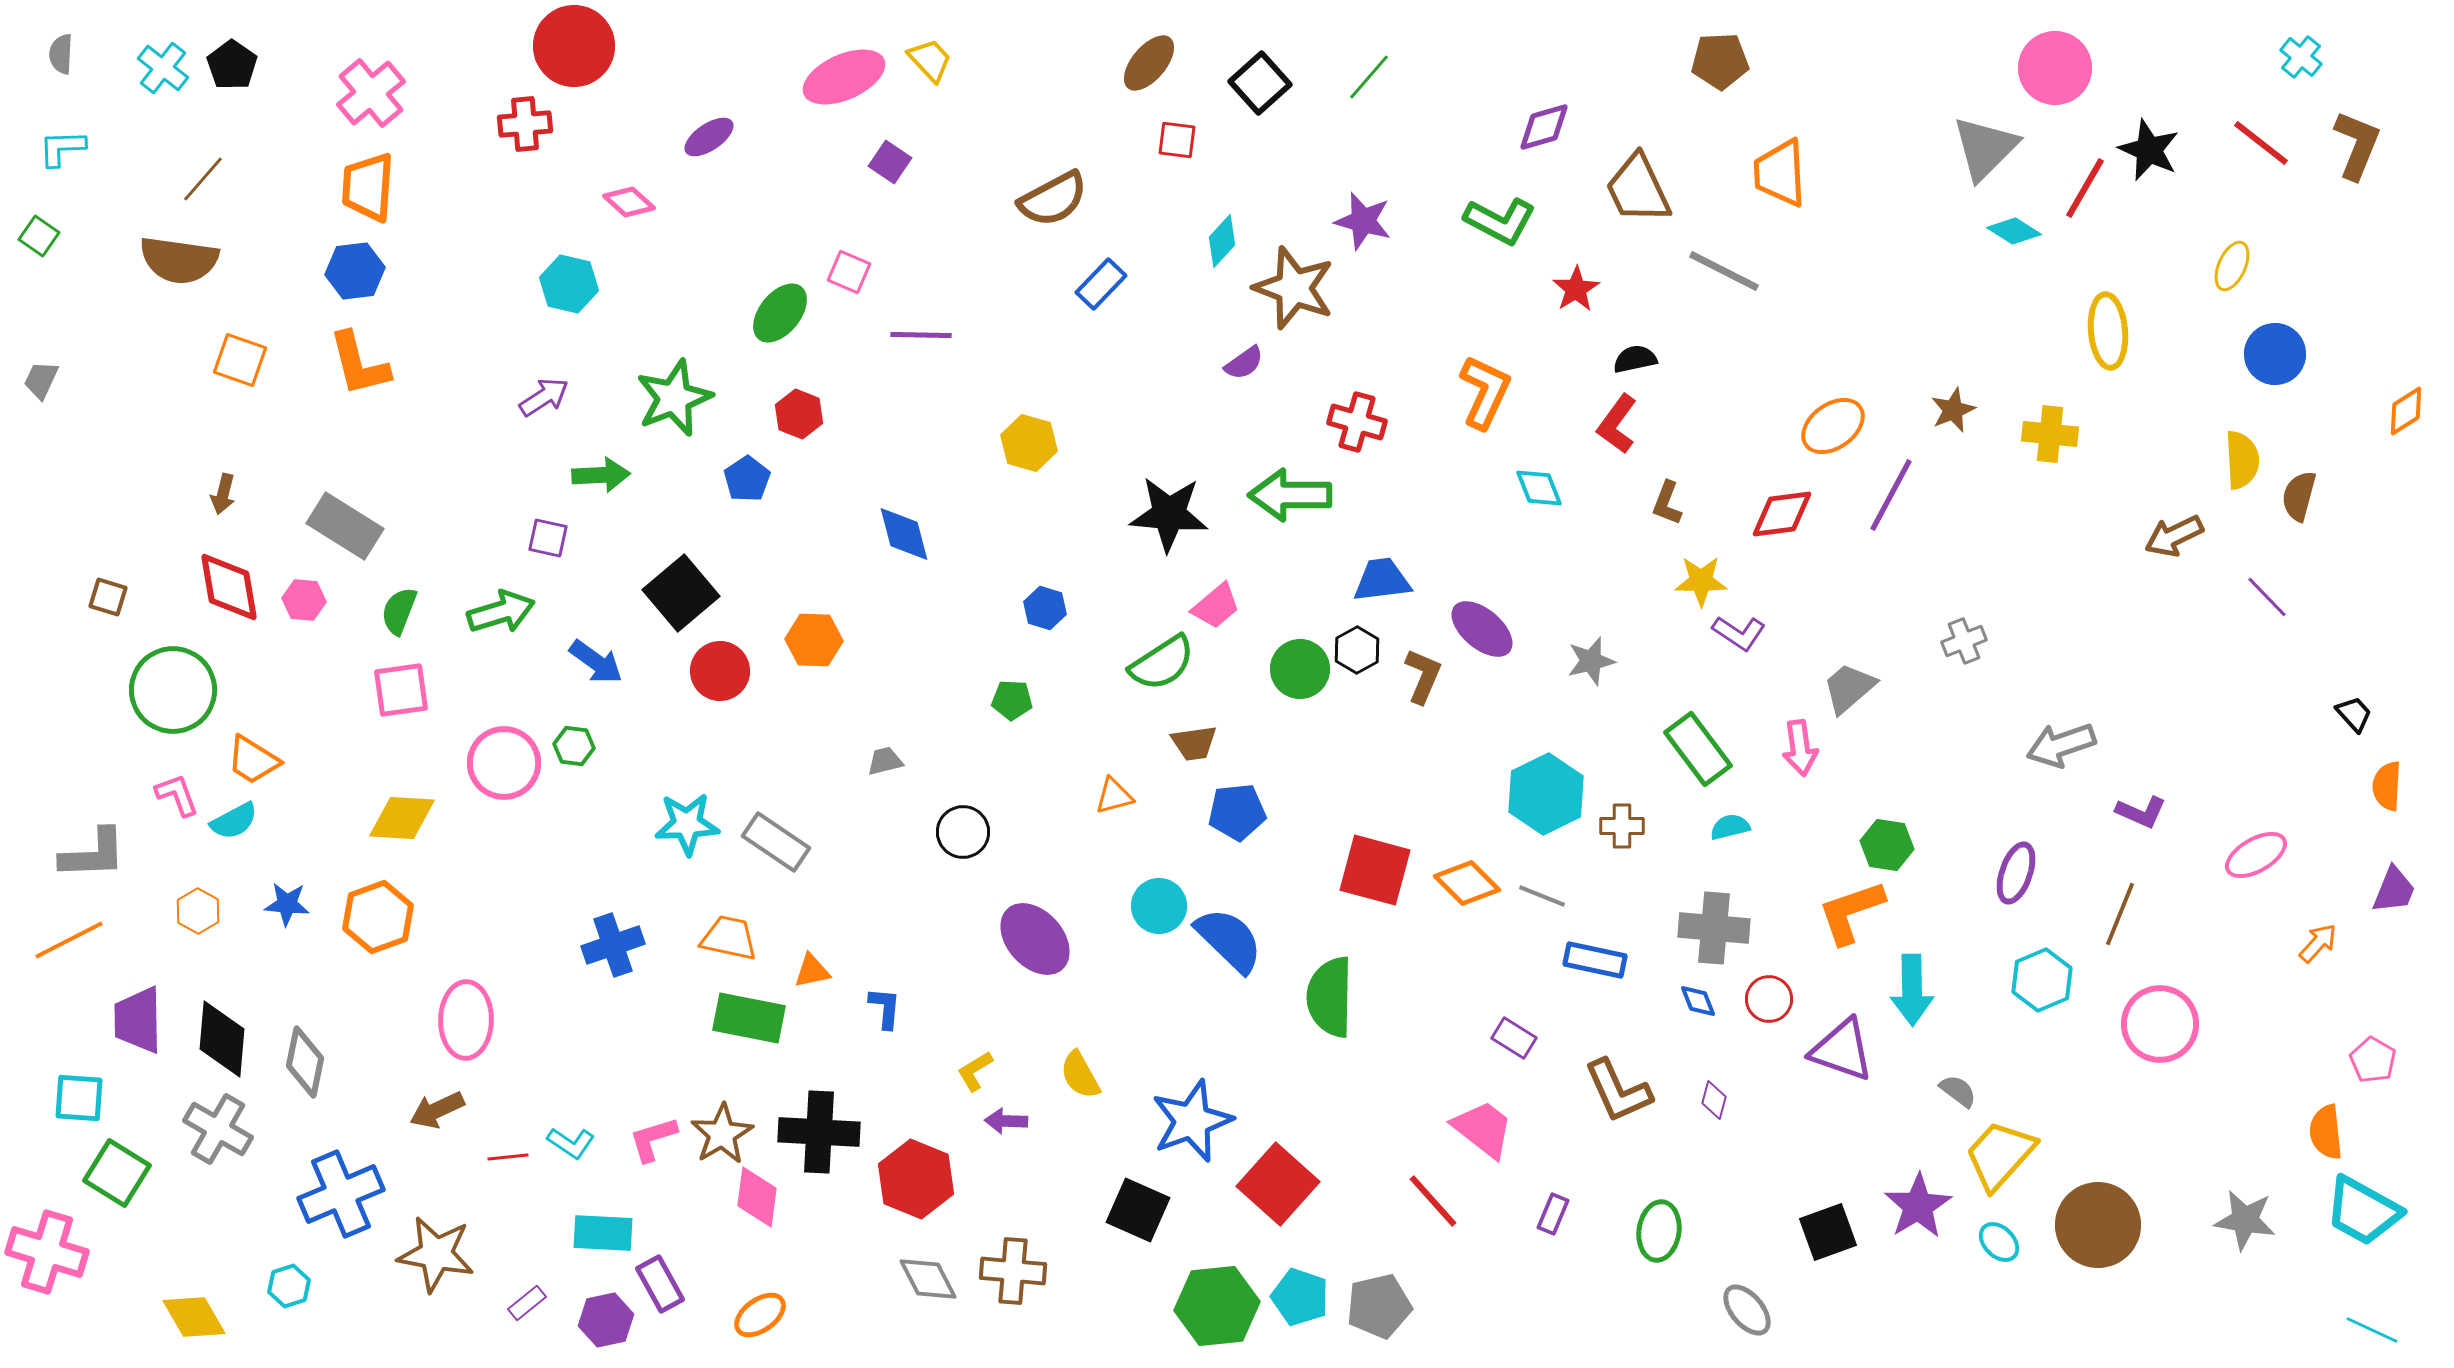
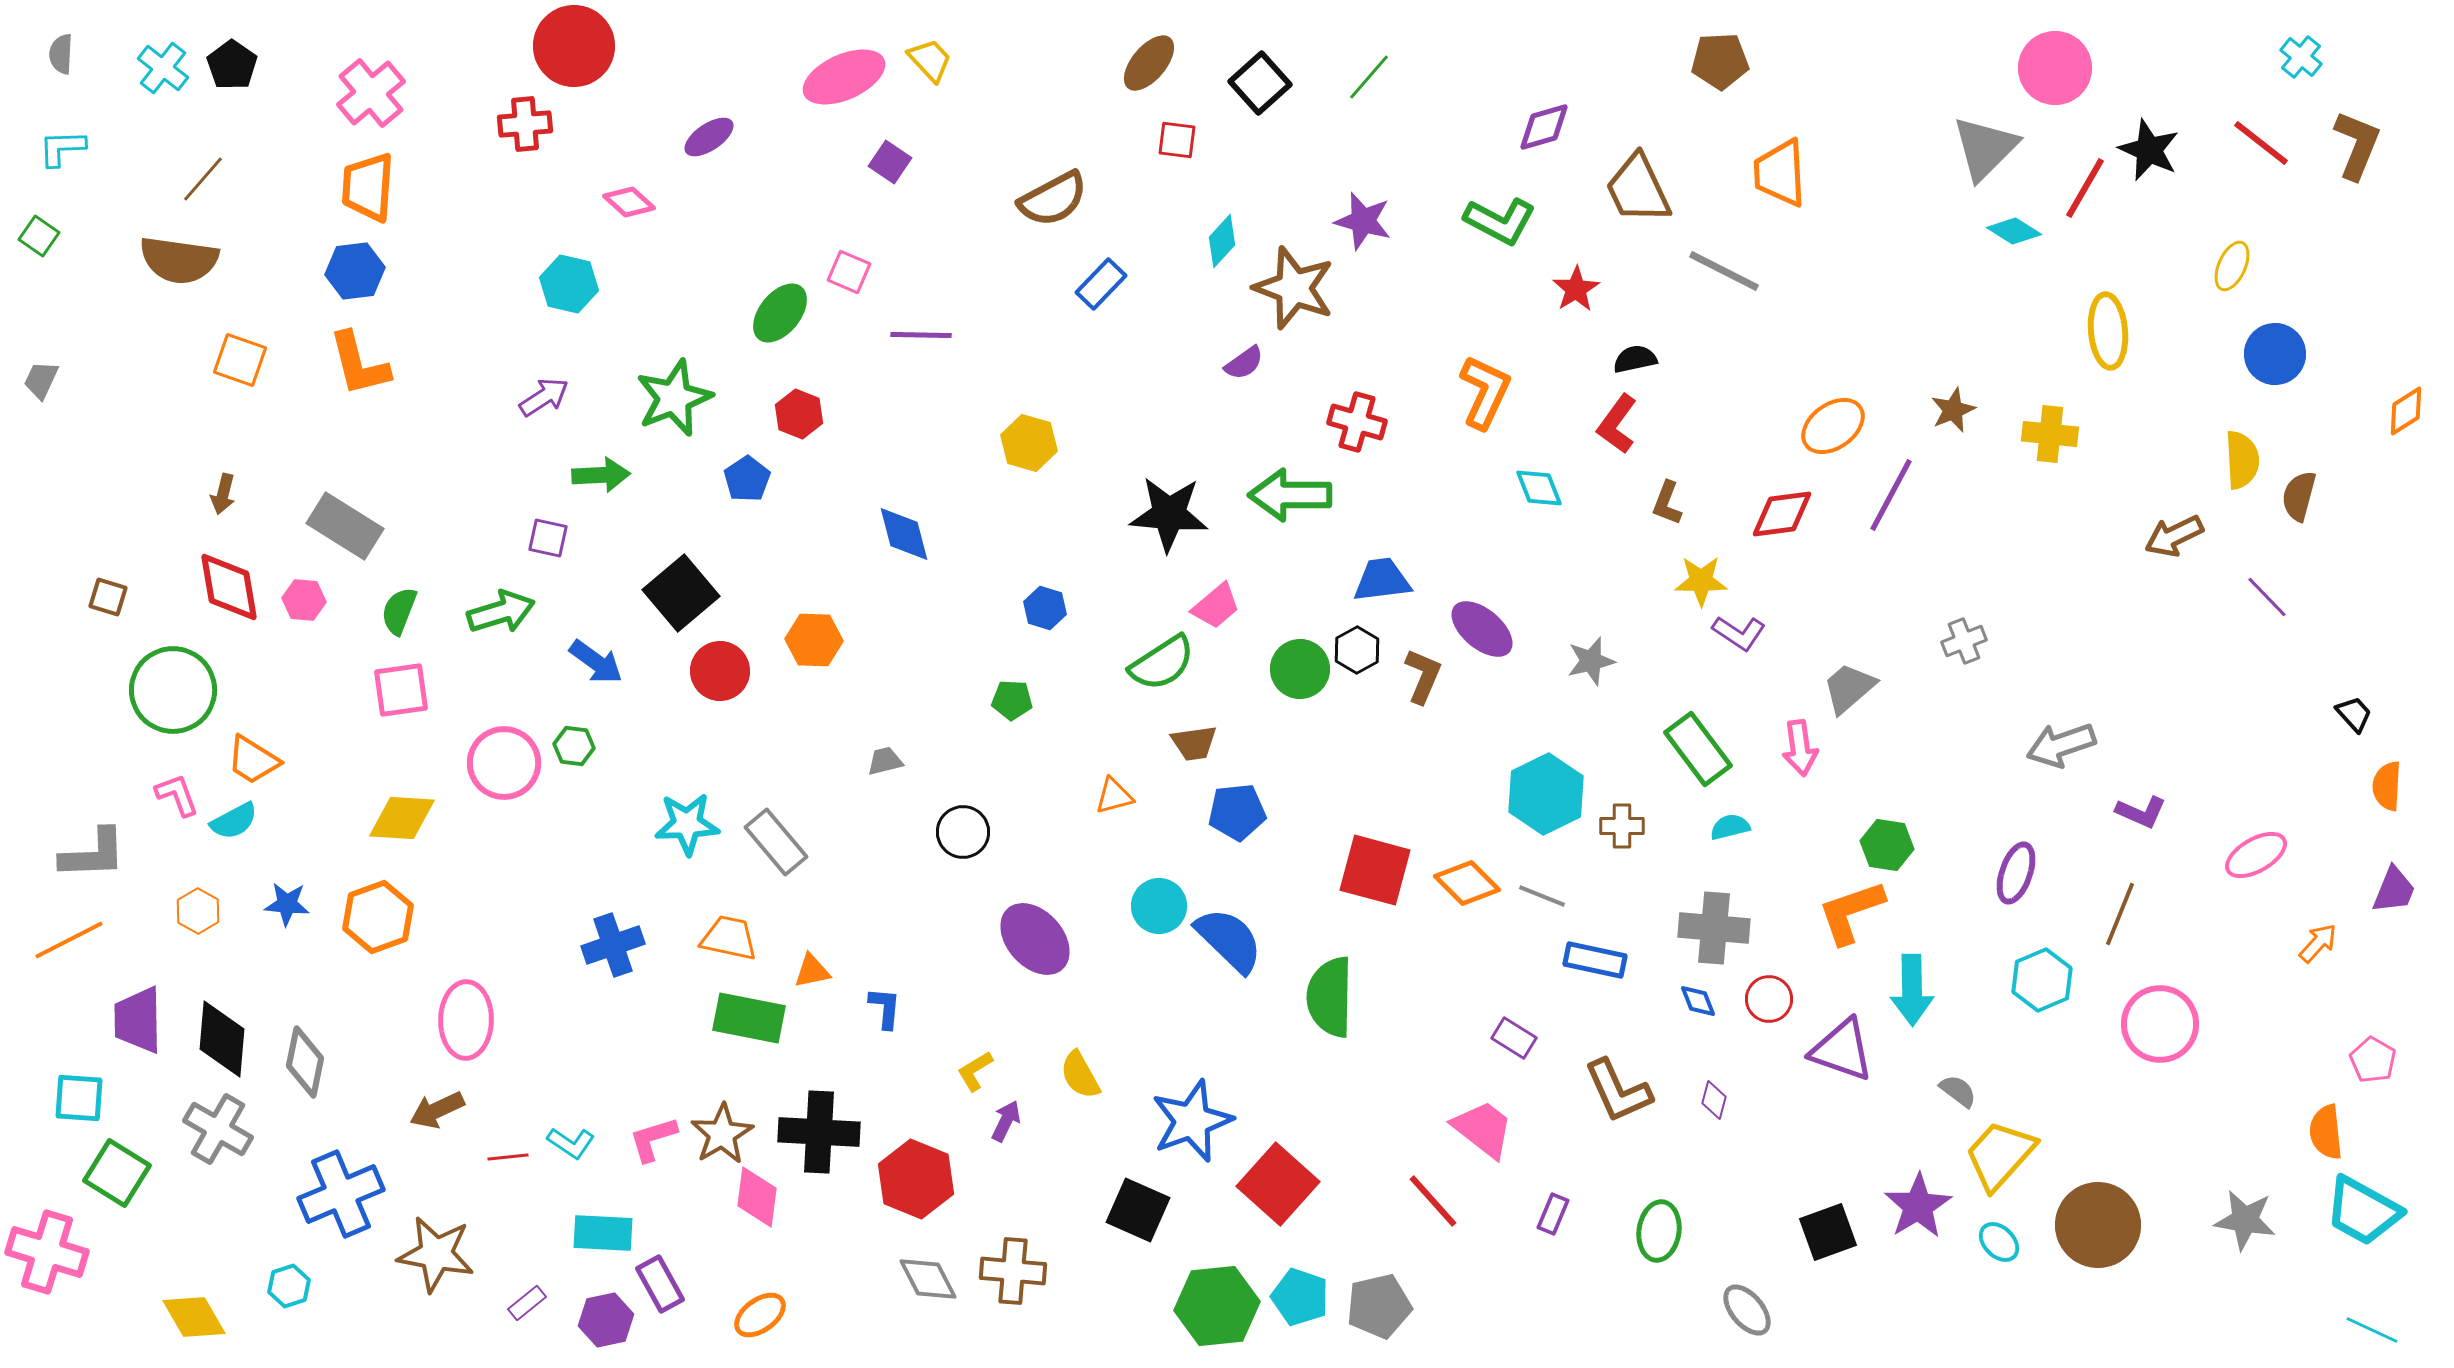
gray rectangle at (776, 842): rotated 16 degrees clockwise
purple arrow at (1006, 1121): rotated 114 degrees clockwise
